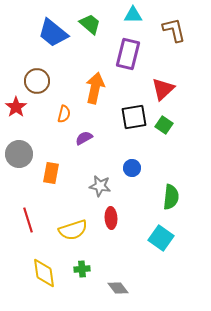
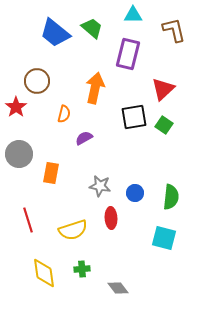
green trapezoid: moved 2 px right, 4 px down
blue trapezoid: moved 2 px right
blue circle: moved 3 px right, 25 px down
cyan square: moved 3 px right; rotated 20 degrees counterclockwise
